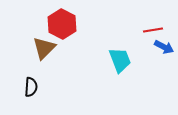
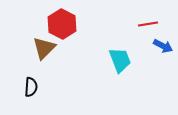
red line: moved 5 px left, 6 px up
blue arrow: moved 1 px left, 1 px up
